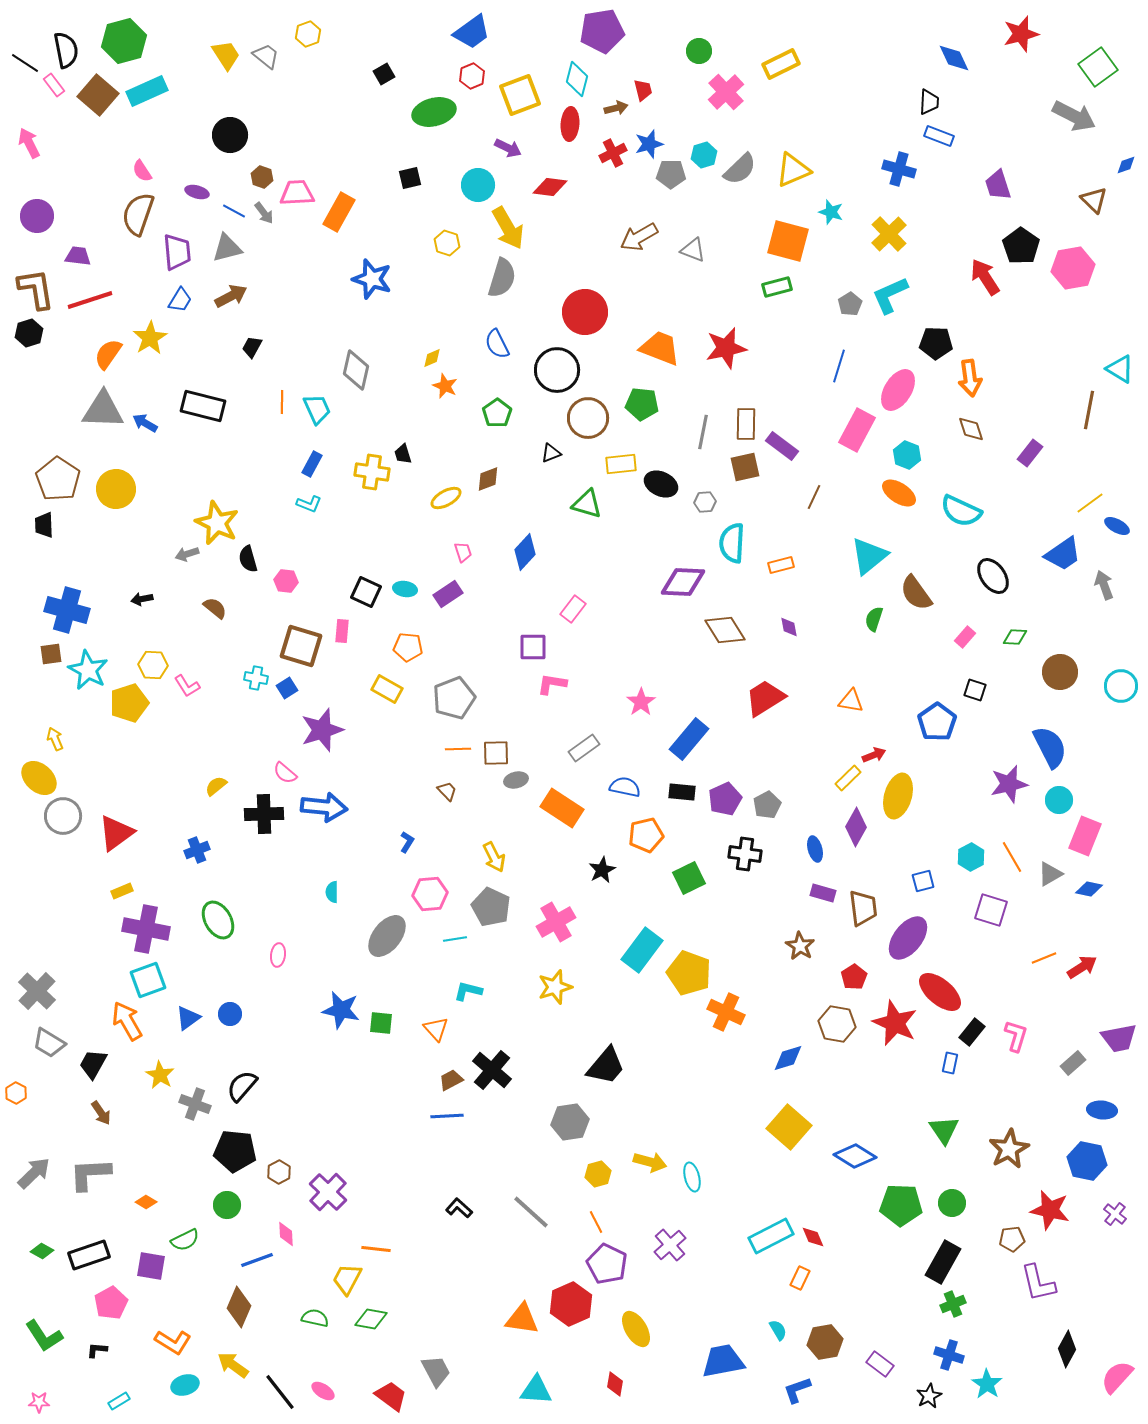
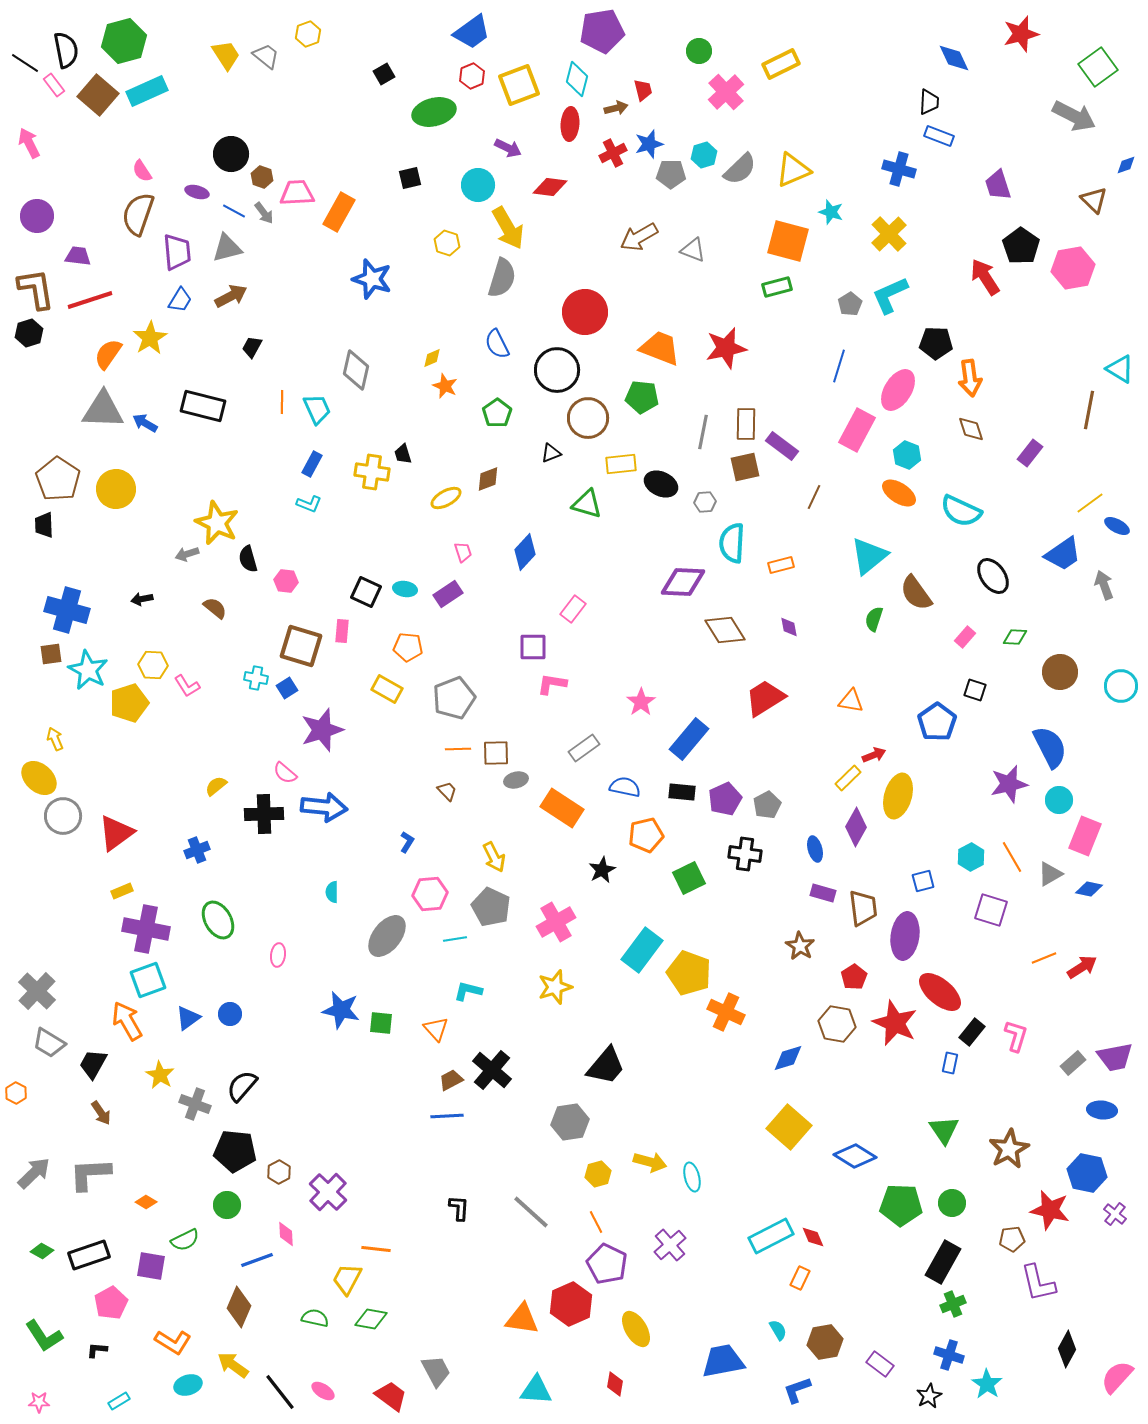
yellow square at (520, 95): moved 1 px left, 10 px up
black circle at (230, 135): moved 1 px right, 19 px down
green pentagon at (642, 404): moved 7 px up
purple ellipse at (908, 938): moved 3 px left, 2 px up; rotated 30 degrees counterclockwise
purple trapezoid at (1119, 1038): moved 4 px left, 19 px down
blue hexagon at (1087, 1161): moved 12 px down
black L-shape at (459, 1208): rotated 52 degrees clockwise
cyan ellipse at (185, 1385): moved 3 px right
